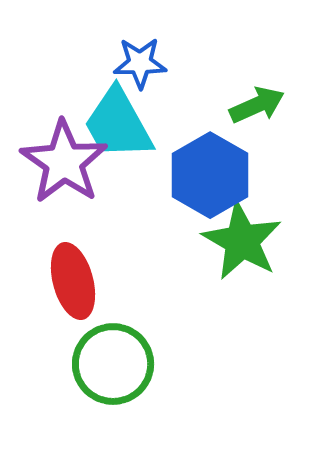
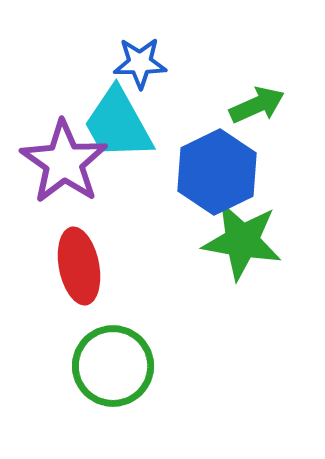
blue hexagon: moved 7 px right, 3 px up; rotated 4 degrees clockwise
green star: rotated 20 degrees counterclockwise
red ellipse: moved 6 px right, 15 px up; rotated 4 degrees clockwise
green circle: moved 2 px down
